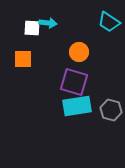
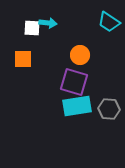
orange circle: moved 1 px right, 3 px down
gray hexagon: moved 2 px left, 1 px up; rotated 10 degrees counterclockwise
